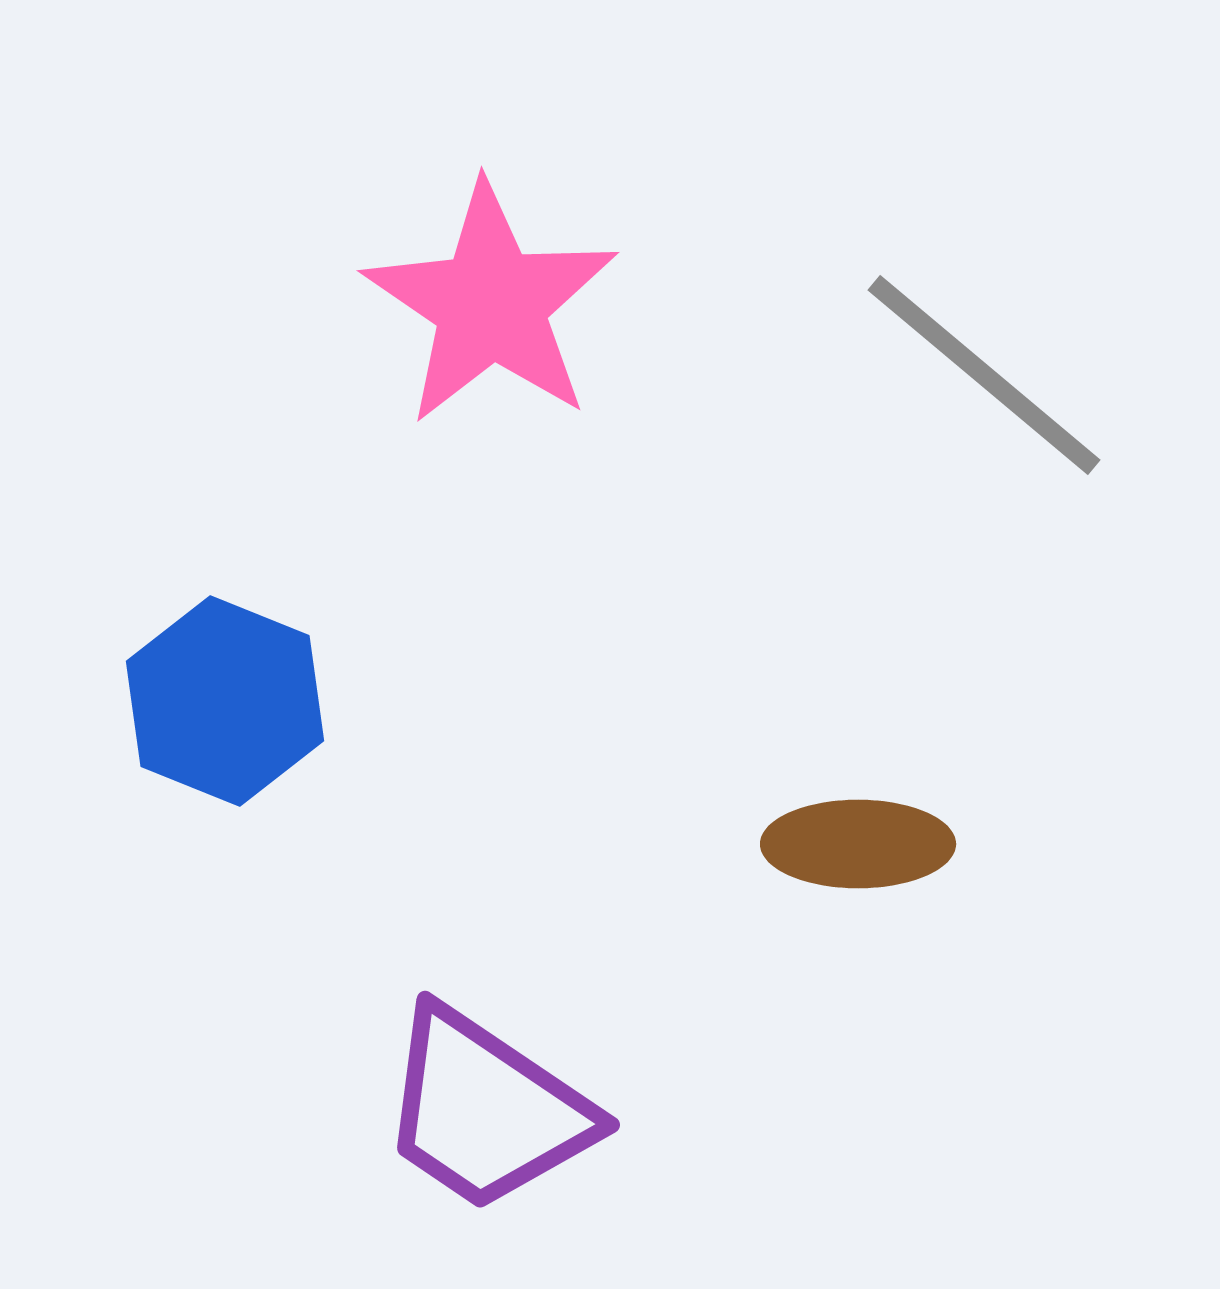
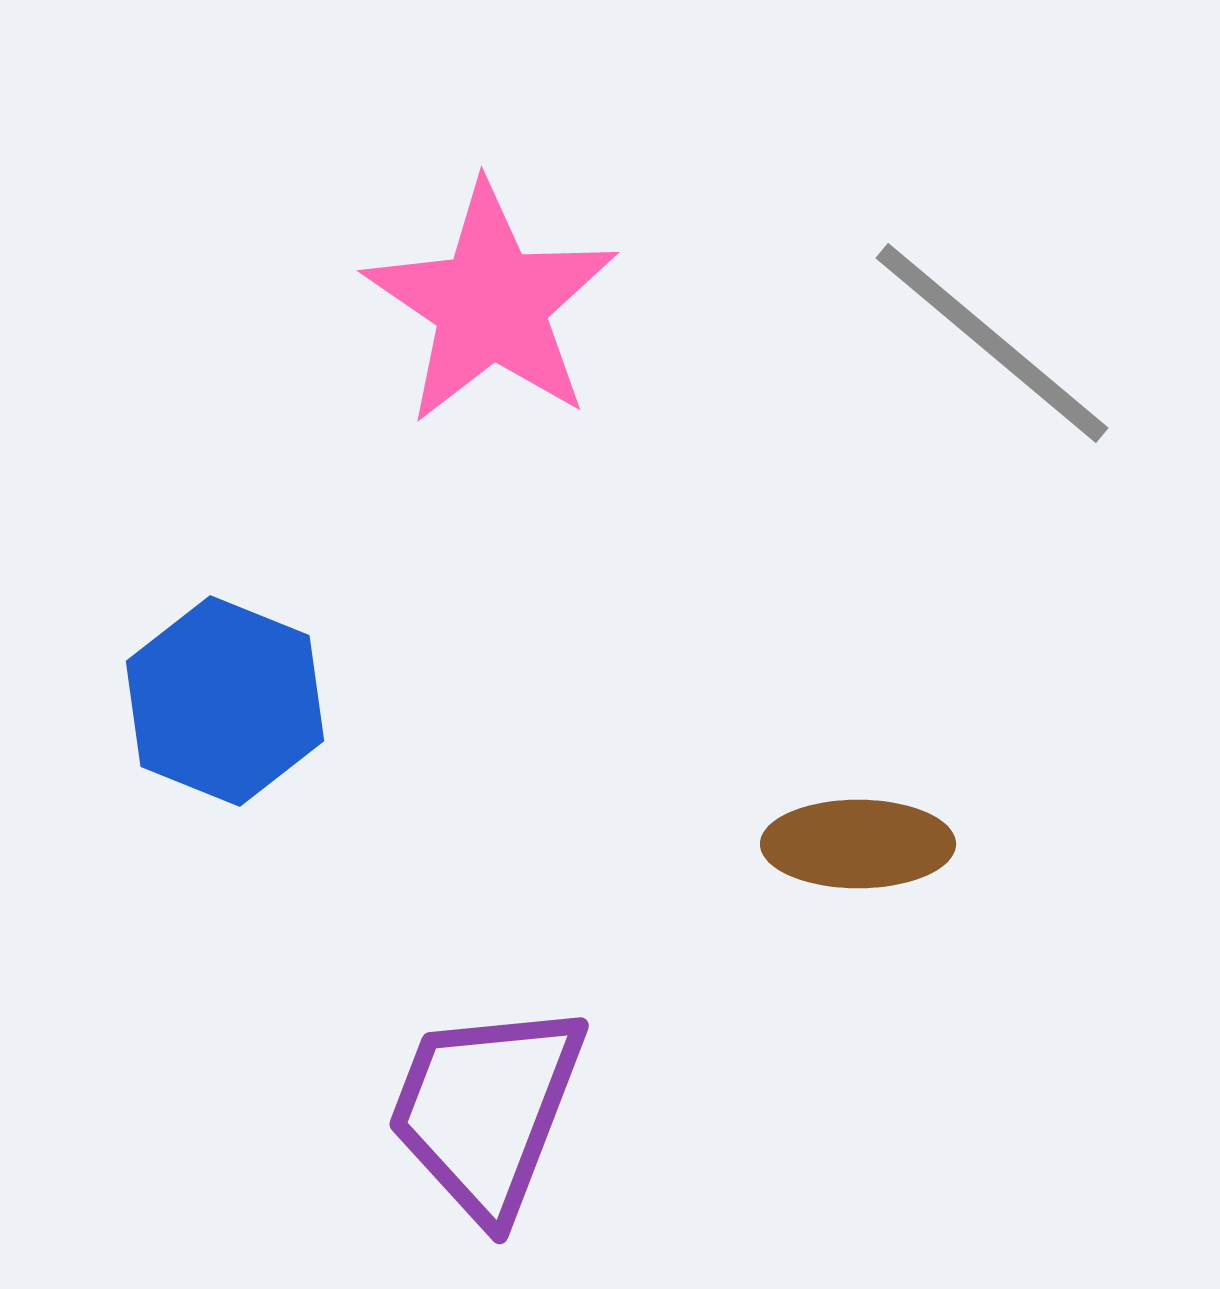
gray line: moved 8 px right, 32 px up
purple trapezoid: rotated 77 degrees clockwise
